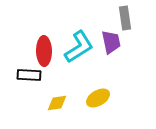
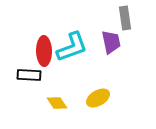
cyan L-shape: moved 7 px left; rotated 12 degrees clockwise
yellow diamond: rotated 65 degrees clockwise
